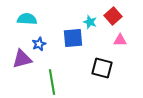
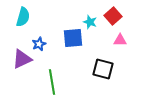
cyan semicircle: moved 4 px left, 2 px up; rotated 102 degrees clockwise
purple triangle: rotated 10 degrees counterclockwise
black square: moved 1 px right, 1 px down
